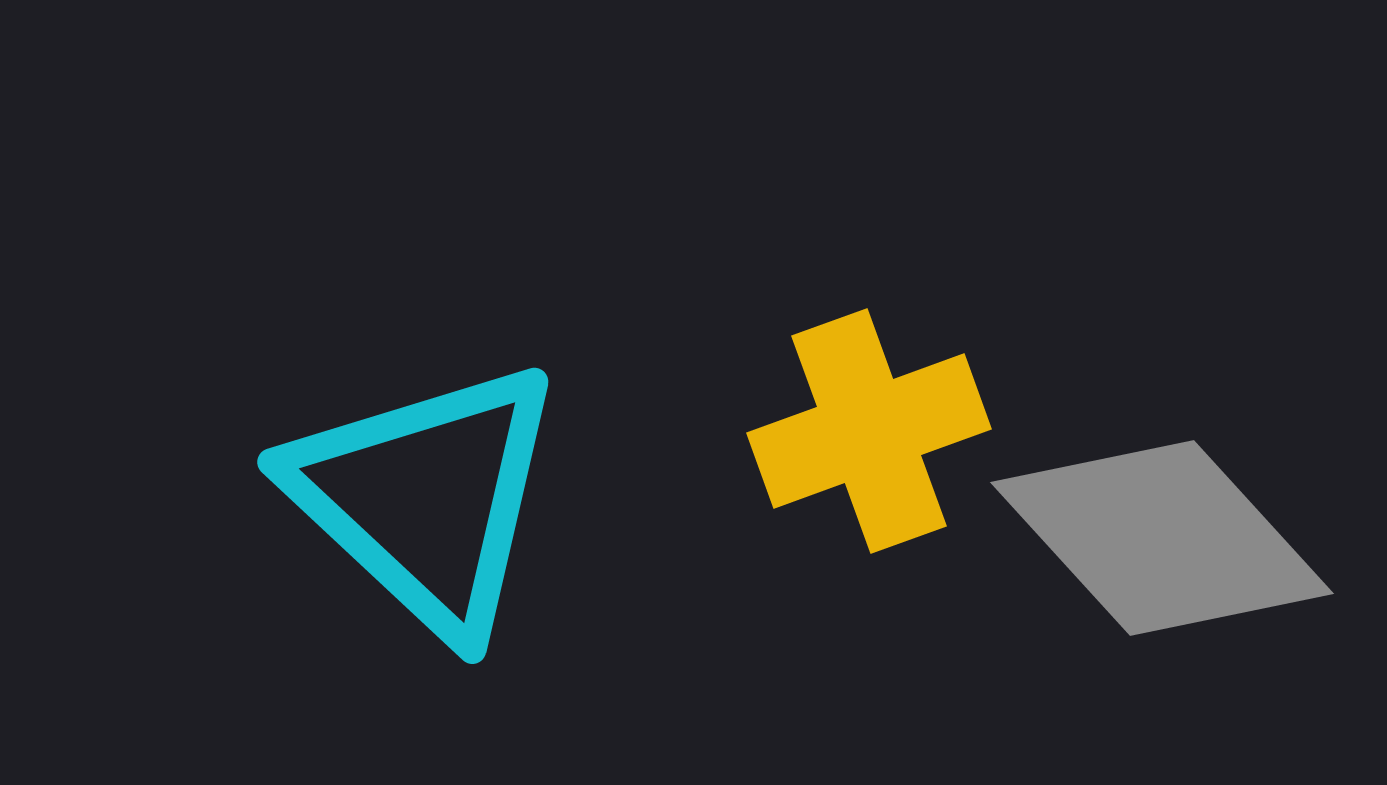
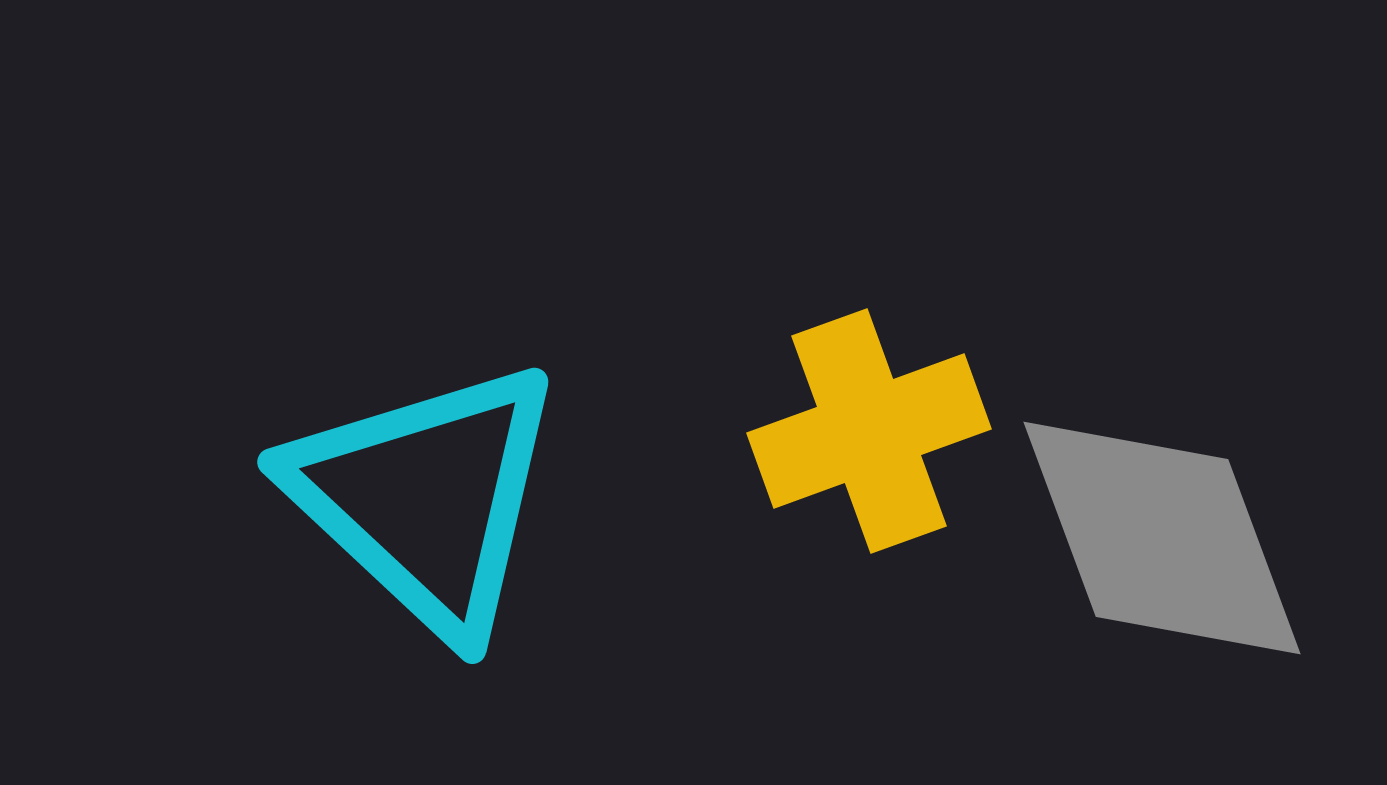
gray diamond: rotated 22 degrees clockwise
